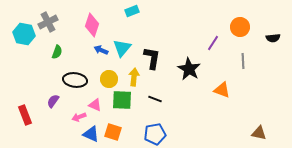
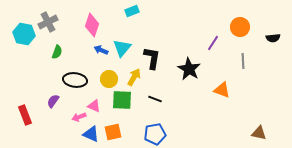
yellow arrow: rotated 24 degrees clockwise
pink triangle: moved 1 px left, 1 px down
orange square: rotated 30 degrees counterclockwise
